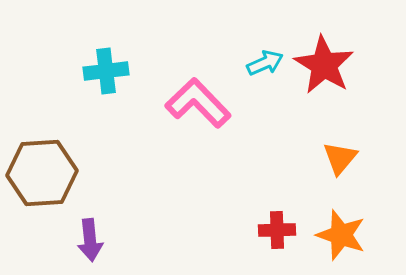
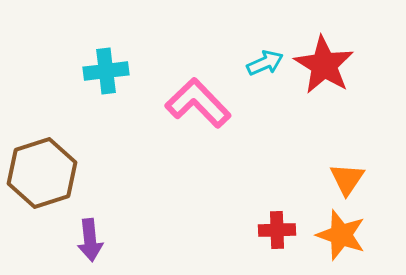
orange triangle: moved 7 px right, 21 px down; rotated 6 degrees counterclockwise
brown hexagon: rotated 14 degrees counterclockwise
